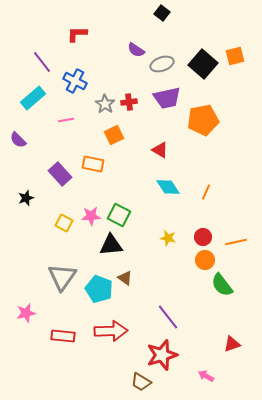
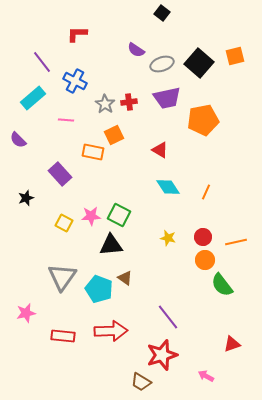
black square at (203, 64): moved 4 px left, 1 px up
pink line at (66, 120): rotated 14 degrees clockwise
orange rectangle at (93, 164): moved 12 px up
